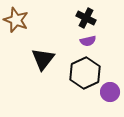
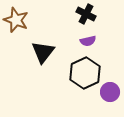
black cross: moved 4 px up
black triangle: moved 7 px up
